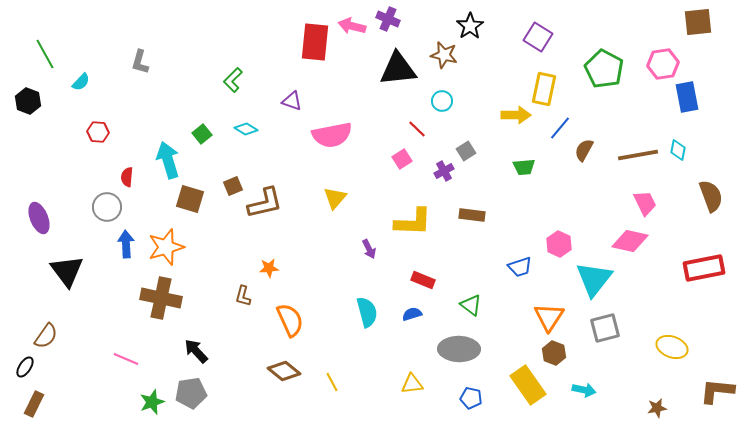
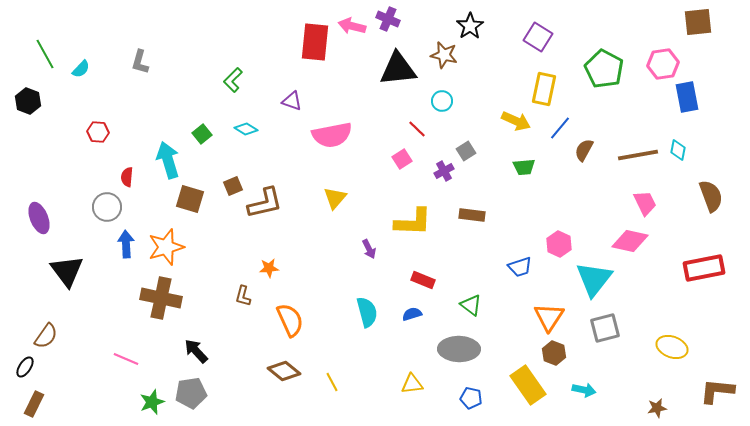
cyan semicircle at (81, 82): moved 13 px up
yellow arrow at (516, 115): moved 6 px down; rotated 24 degrees clockwise
